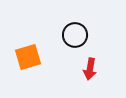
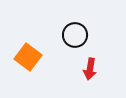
orange square: rotated 36 degrees counterclockwise
